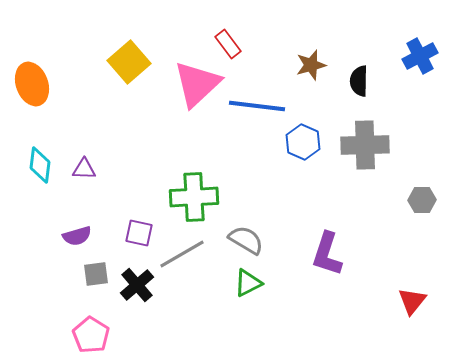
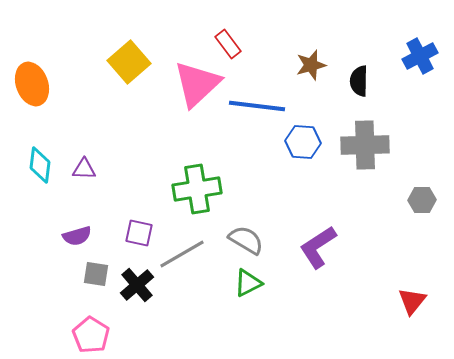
blue hexagon: rotated 20 degrees counterclockwise
green cross: moved 3 px right, 8 px up; rotated 6 degrees counterclockwise
purple L-shape: moved 9 px left, 7 px up; rotated 39 degrees clockwise
gray square: rotated 16 degrees clockwise
